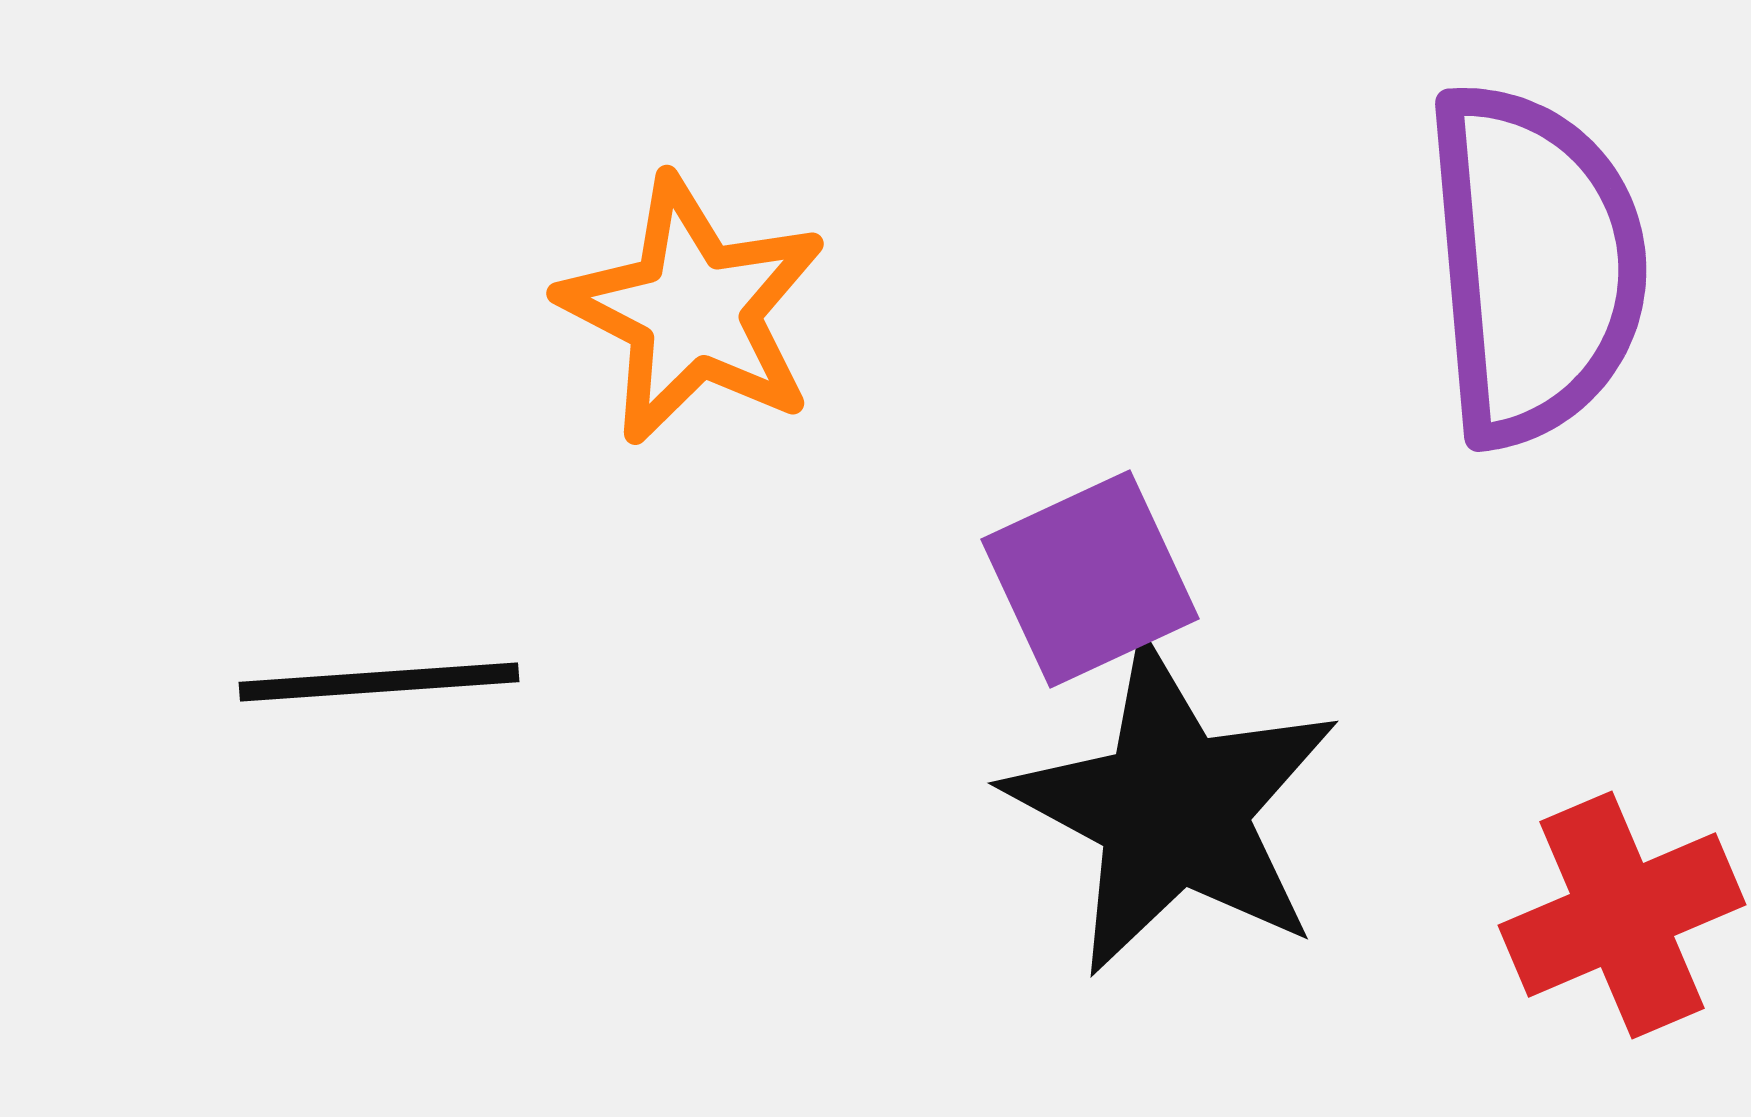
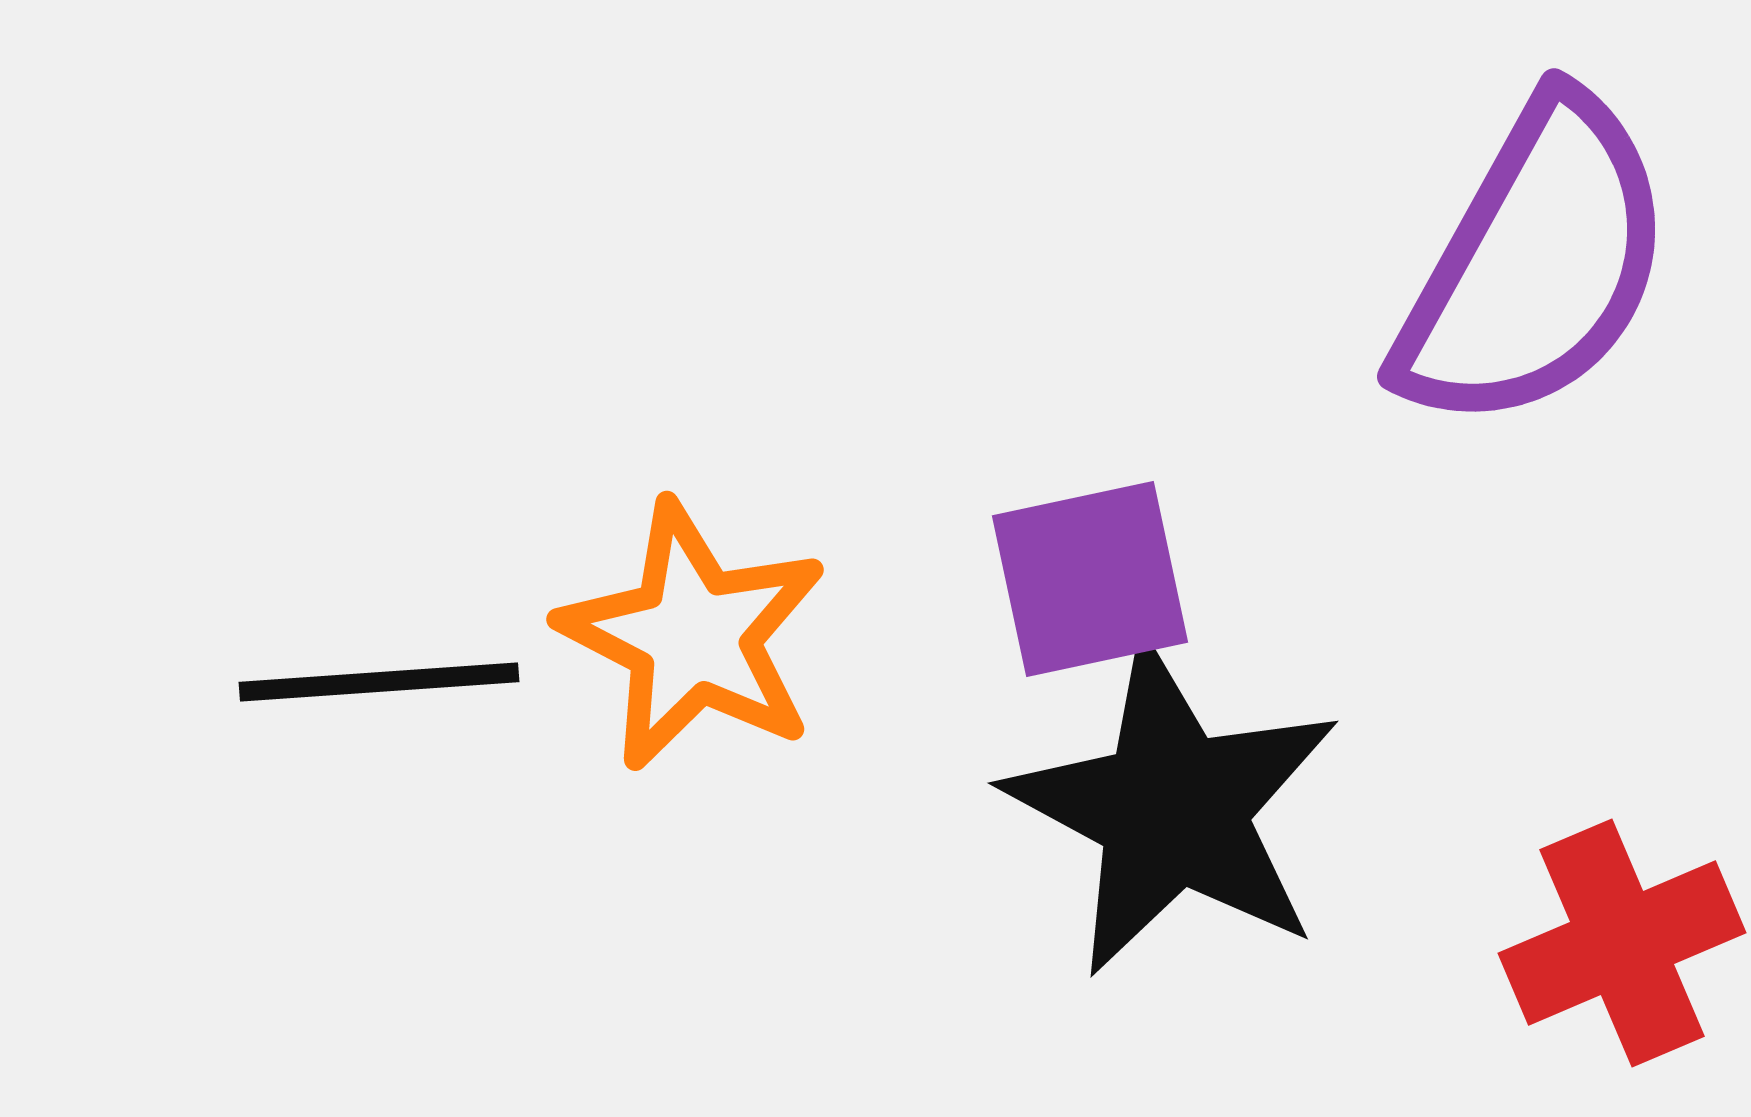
purple semicircle: rotated 34 degrees clockwise
orange star: moved 326 px down
purple square: rotated 13 degrees clockwise
red cross: moved 28 px down
